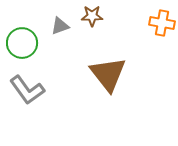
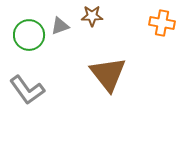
green circle: moved 7 px right, 8 px up
